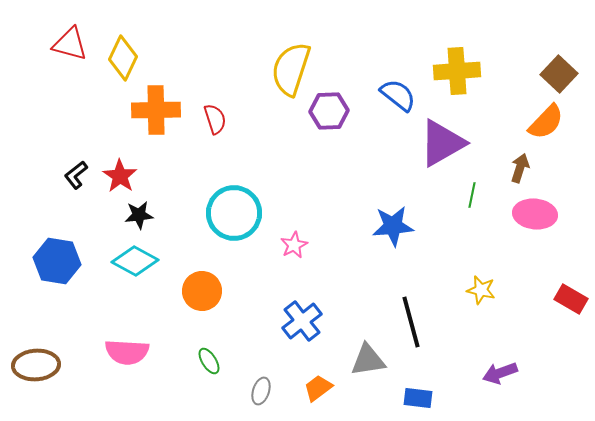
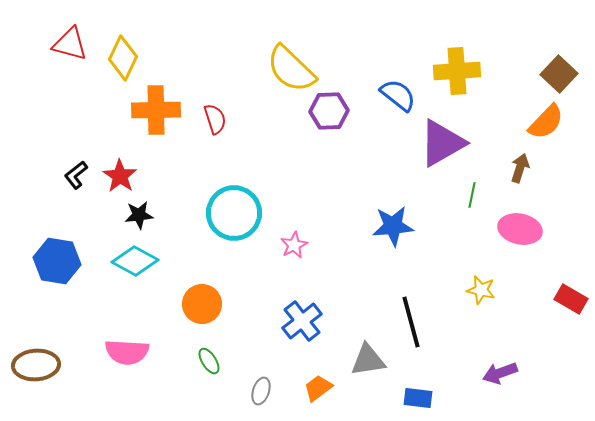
yellow semicircle: rotated 64 degrees counterclockwise
pink ellipse: moved 15 px left, 15 px down; rotated 6 degrees clockwise
orange circle: moved 13 px down
